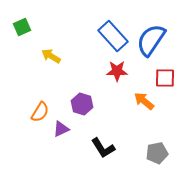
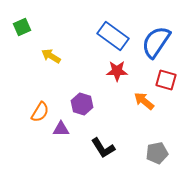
blue rectangle: rotated 12 degrees counterclockwise
blue semicircle: moved 5 px right, 2 px down
red square: moved 1 px right, 2 px down; rotated 15 degrees clockwise
purple triangle: rotated 24 degrees clockwise
